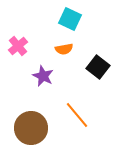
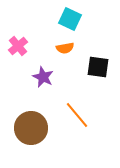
orange semicircle: moved 1 px right, 1 px up
black square: rotated 30 degrees counterclockwise
purple star: moved 1 px down
